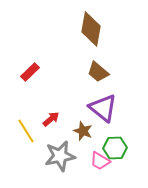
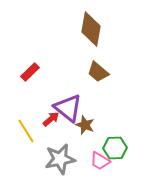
purple triangle: moved 35 px left
brown star: moved 2 px right, 6 px up
gray star: moved 3 px down
